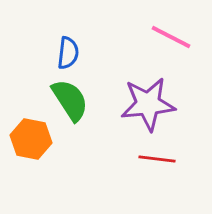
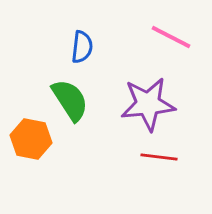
blue semicircle: moved 14 px right, 6 px up
red line: moved 2 px right, 2 px up
